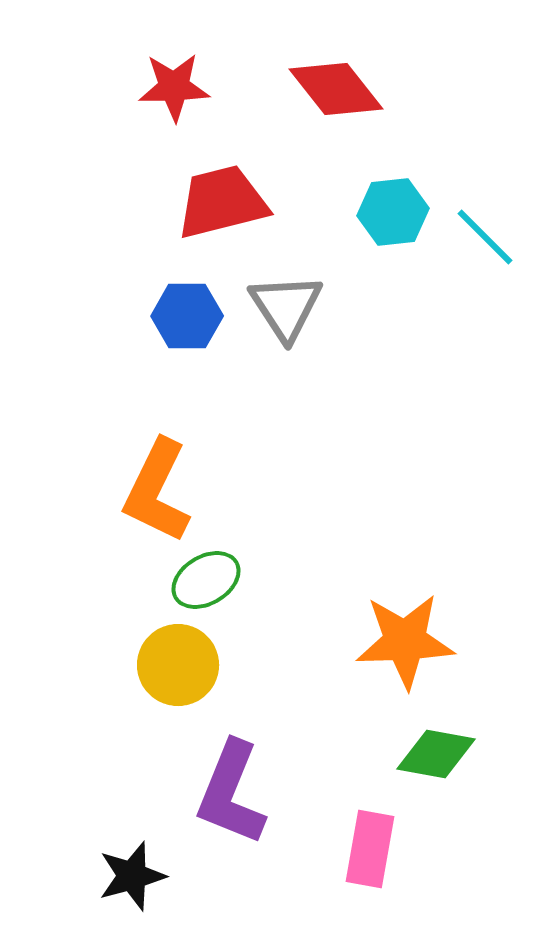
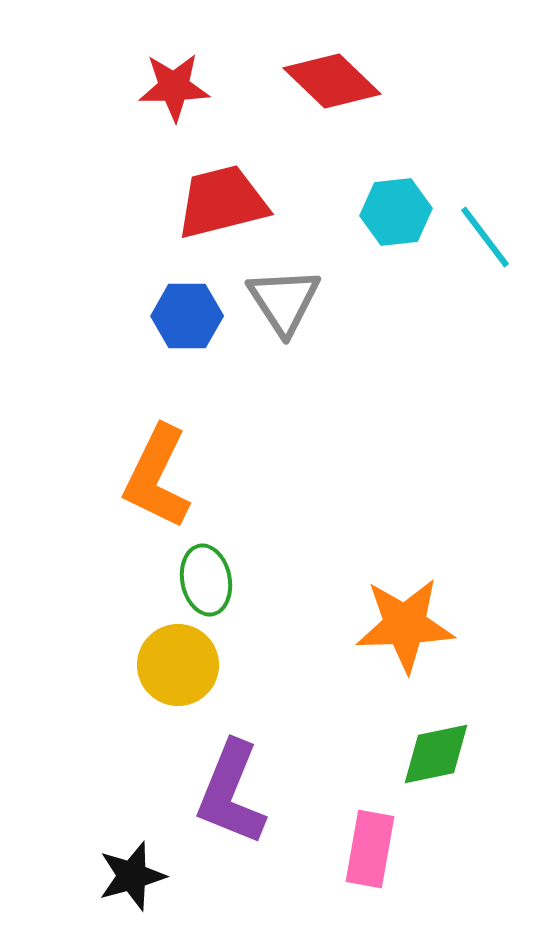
red diamond: moved 4 px left, 8 px up; rotated 8 degrees counterclockwise
cyan hexagon: moved 3 px right
cyan line: rotated 8 degrees clockwise
gray triangle: moved 2 px left, 6 px up
orange L-shape: moved 14 px up
green ellipse: rotated 70 degrees counterclockwise
orange star: moved 16 px up
green diamond: rotated 22 degrees counterclockwise
